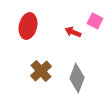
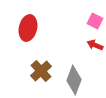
red ellipse: moved 2 px down
red arrow: moved 22 px right, 13 px down
gray diamond: moved 3 px left, 2 px down
